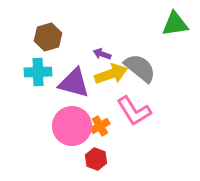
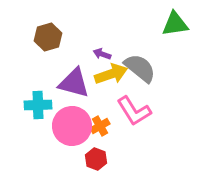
cyan cross: moved 33 px down
